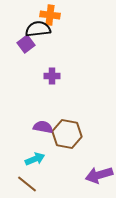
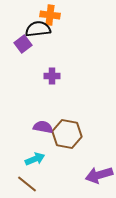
purple square: moved 3 px left
